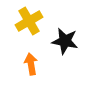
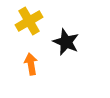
black star: moved 1 px right, 1 px down; rotated 12 degrees clockwise
